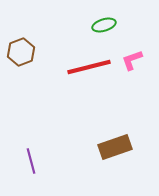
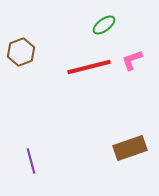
green ellipse: rotated 20 degrees counterclockwise
brown rectangle: moved 15 px right, 1 px down
